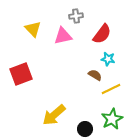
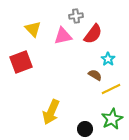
red semicircle: moved 9 px left
cyan star: rotated 24 degrees clockwise
red square: moved 12 px up
yellow arrow: moved 3 px left, 3 px up; rotated 25 degrees counterclockwise
